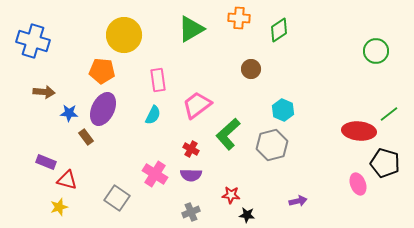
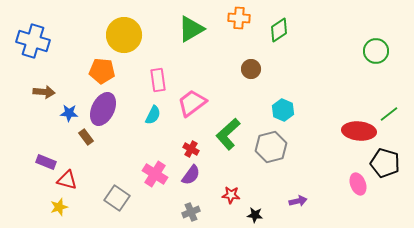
pink trapezoid: moved 5 px left, 2 px up
gray hexagon: moved 1 px left, 2 px down
purple semicircle: rotated 55 degrees counterclockwise
black star: moved 8 px right
